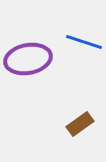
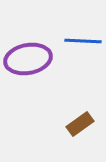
blue line: moved 1 px left, 1 px up; rotated 15 degrees counterclockwise
